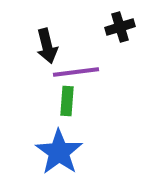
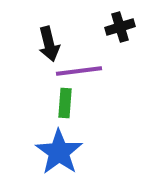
black arrow: moved 2 px right, 2 px up
purple line: moved 3 px right, 1 px up
green rectangle: moved 2 px left, 2 px down
